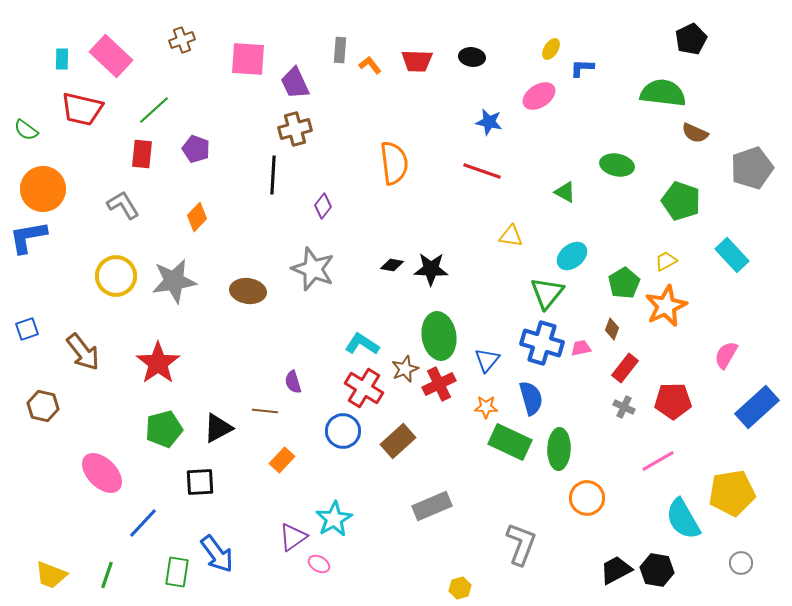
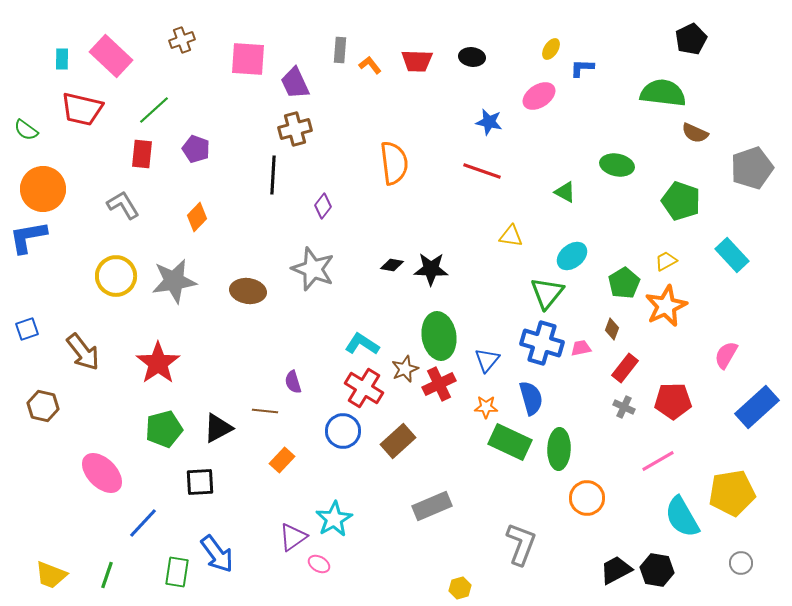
cyan semicircle at (683, 519): moved 1 px left, 2 px up
